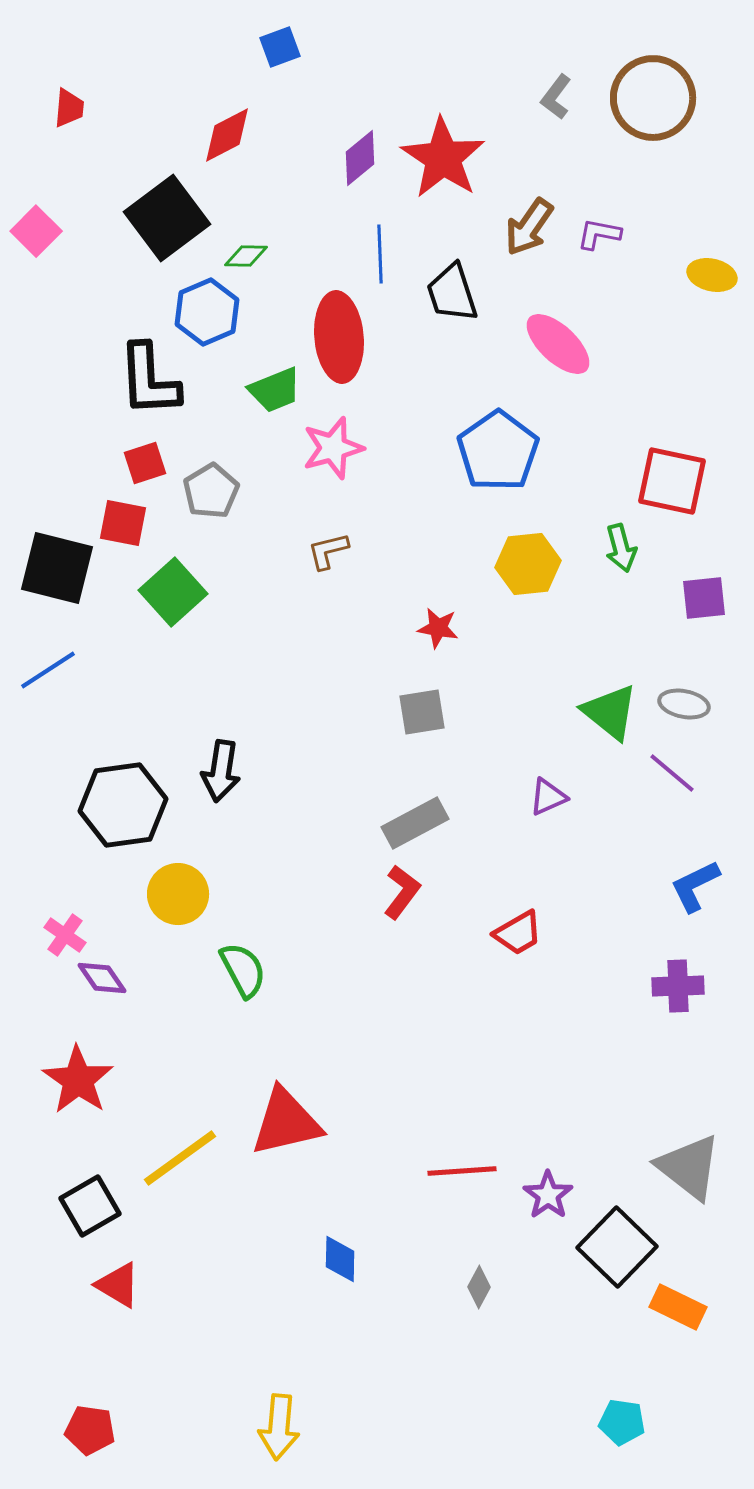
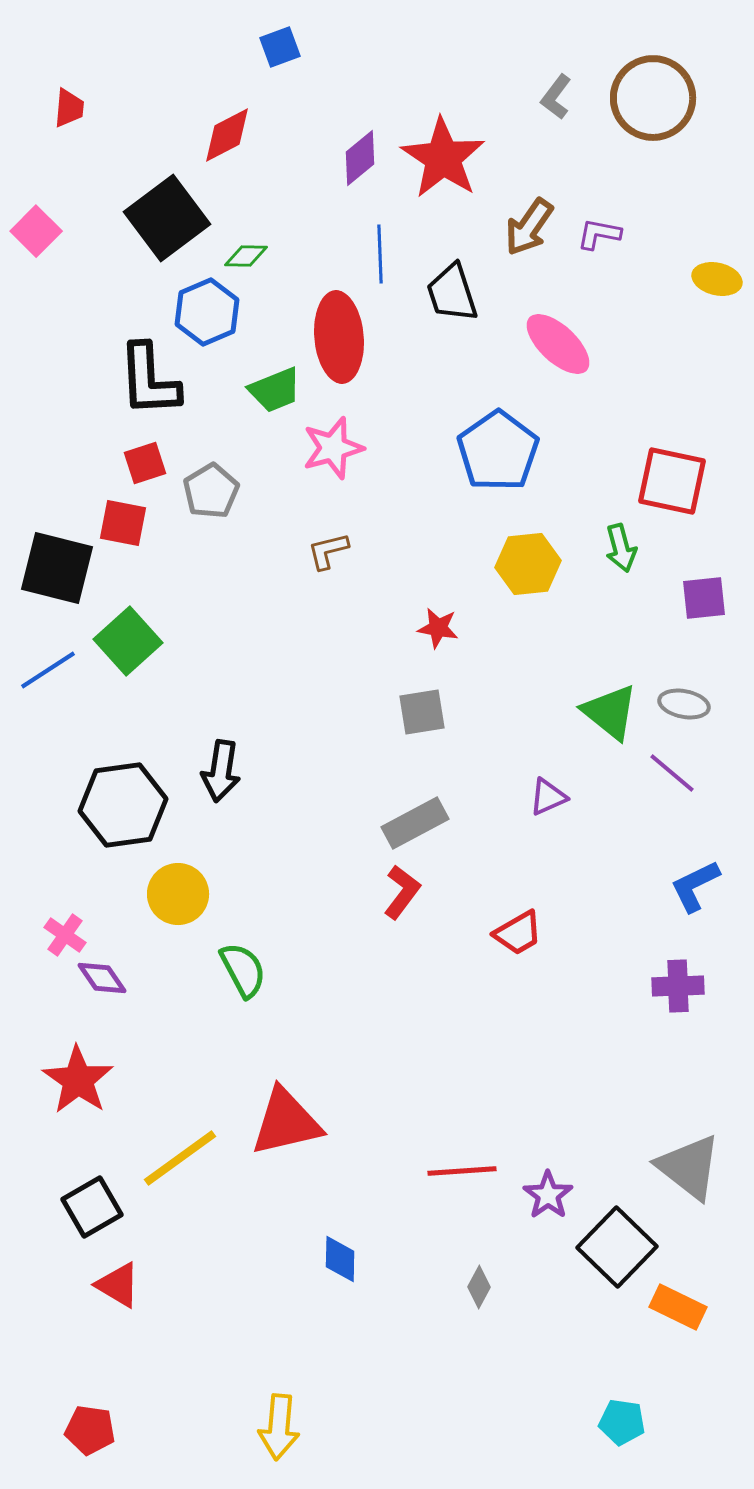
yellow ellipse at (712, 275): moved 5 px right, 4 px down
green square at (173, 592): moved 45 px left, 49 px down
black square at (90, 1206): moved 2 px right, 1 px down
